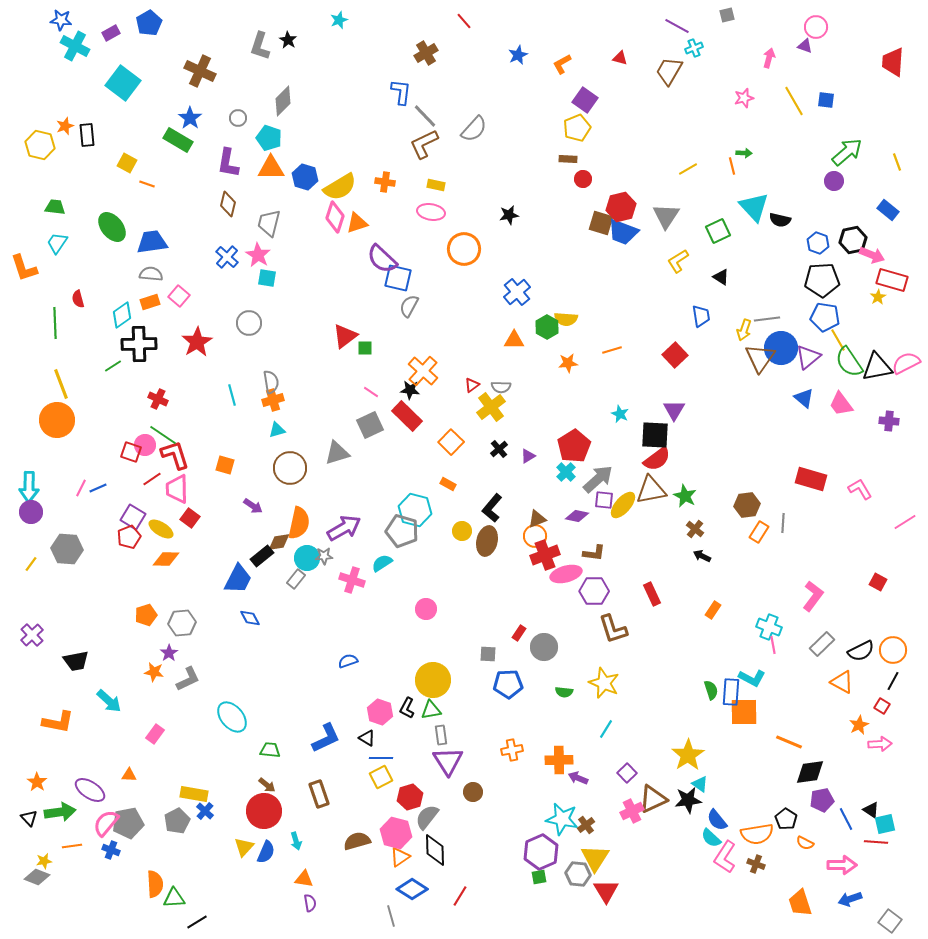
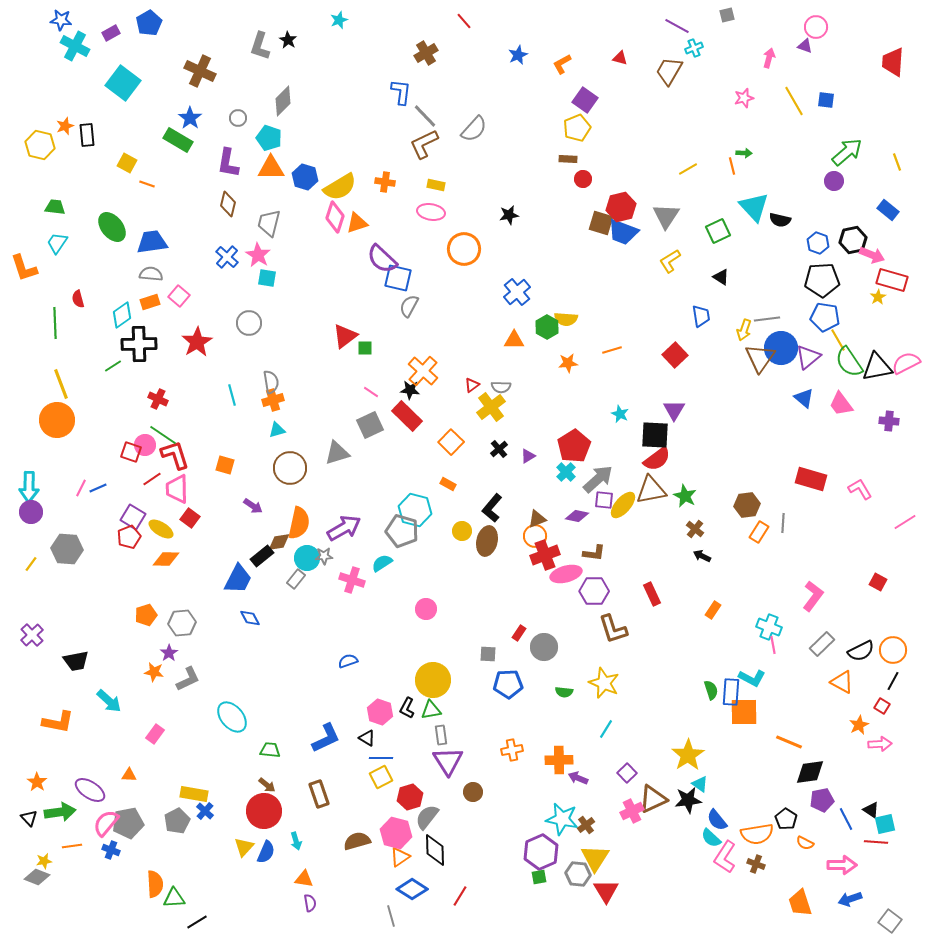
yellow L-shape at (678, 261): moved 8 px left
